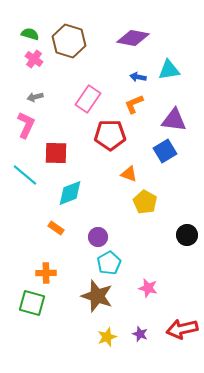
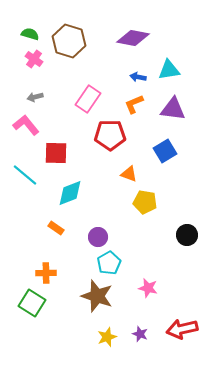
purple triangle: moved 1 px left, 11 px up
pink L-shape: rotated 64 degrees counterclockwise
yellow pentagon: rotated 20 degrees counterclockwise
green square: rotated 16 degrees clockwise
